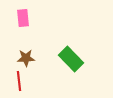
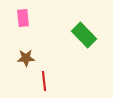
green rectangle: moved 13 px right, 24 px up
red line: moved 25 px right
